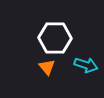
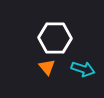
cyan arrow: moved 3 px left, 4 px down
